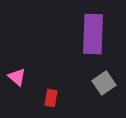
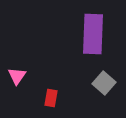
pink triangle: moved 1 px up; rotated 24 degrees clockwise
gray square: rotated 15 degrees counterclockwise
